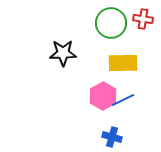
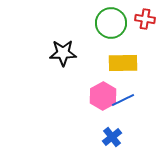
red cross: moved 2 px right
blue cross: rotated 36 degrees clockwise
